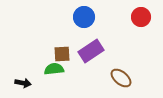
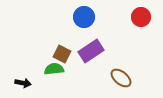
brown square: rotated 30 degrees clockwise
